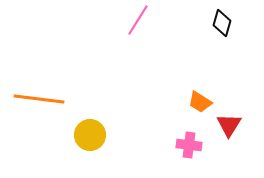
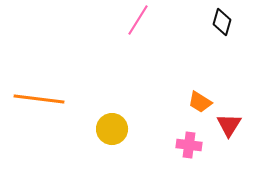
black diamond: moved 1 px up
yellow circle: moved 22 px right, 6 px up
